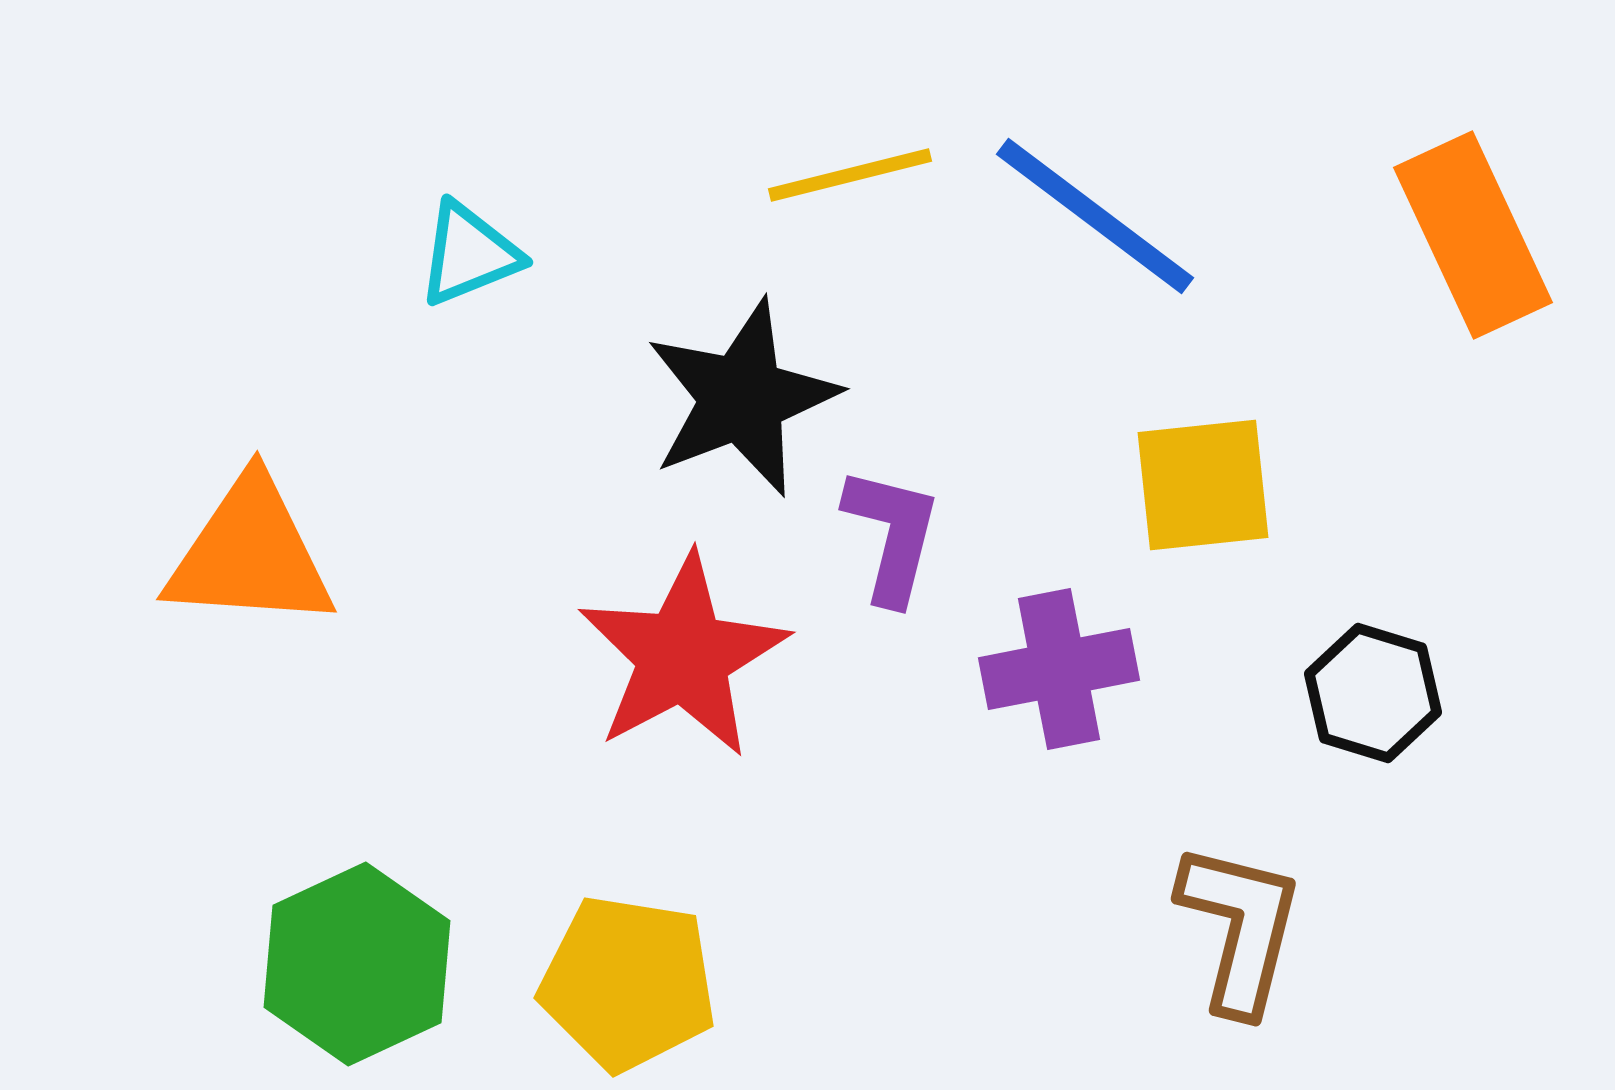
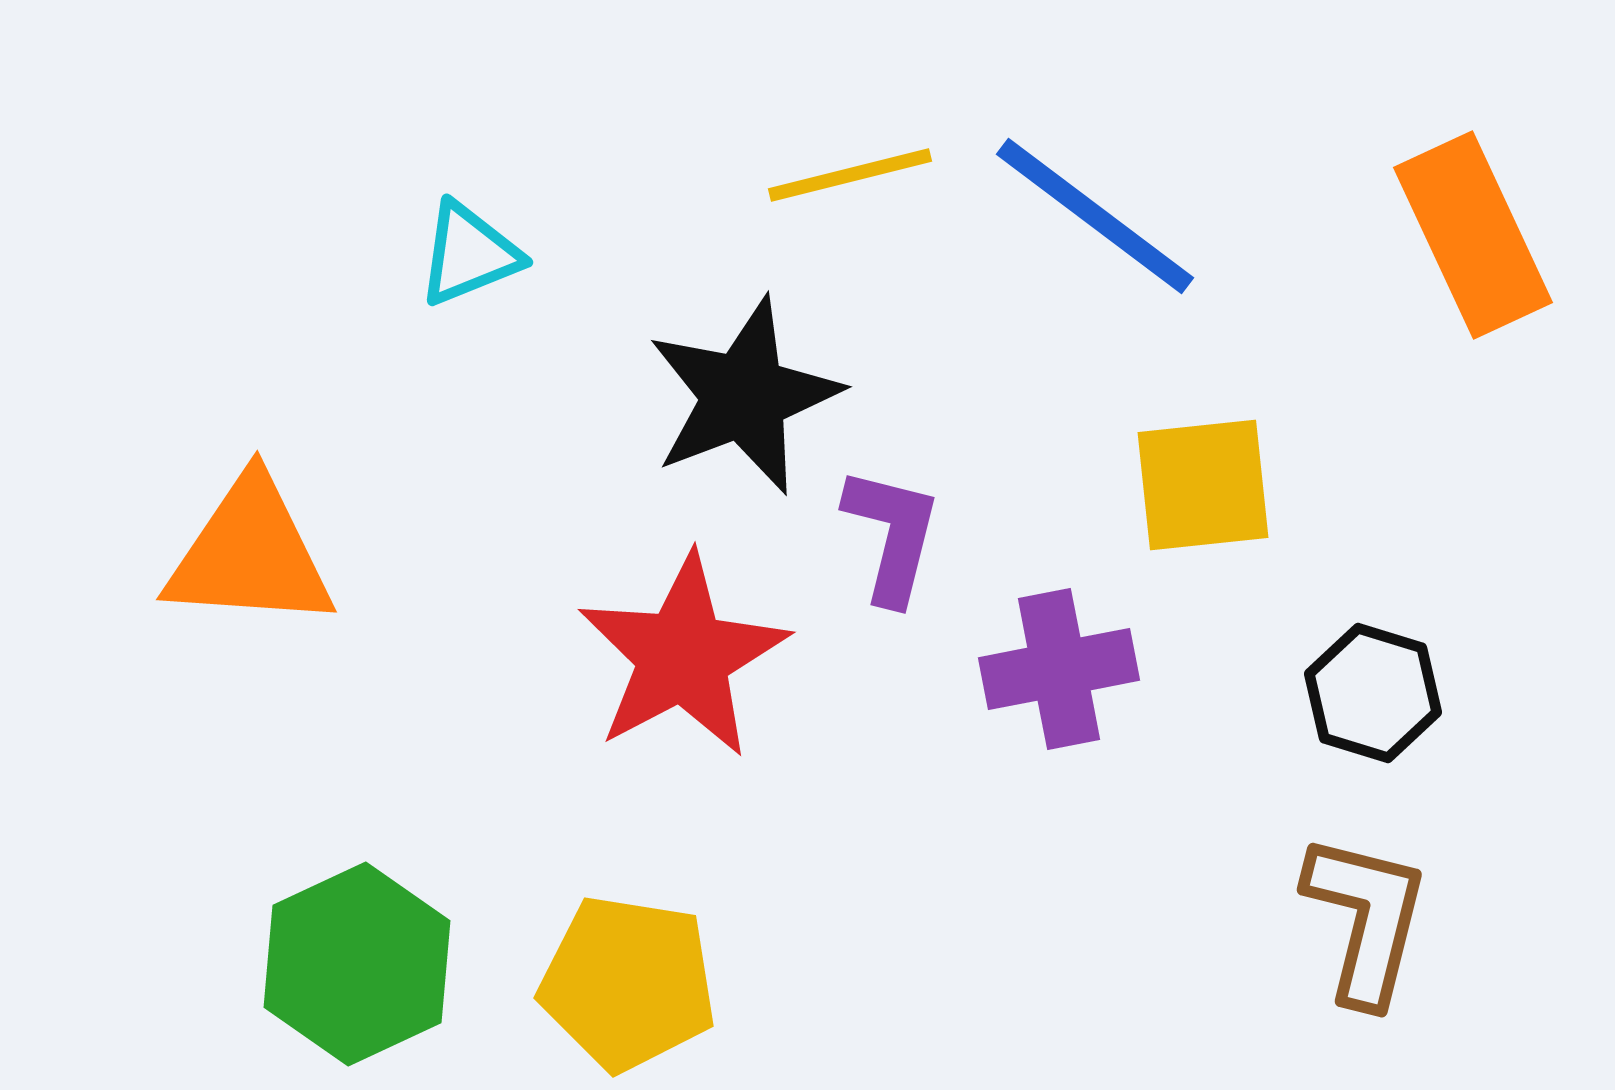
black star: moved 2 px right, 2 px up
brown L-shape: moved 126 px right, 9 px up
